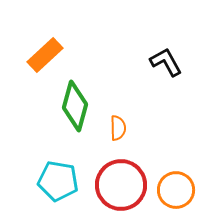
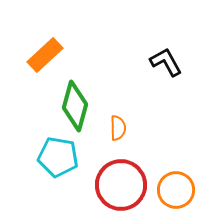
cyan pentagon: moved 24 px up
